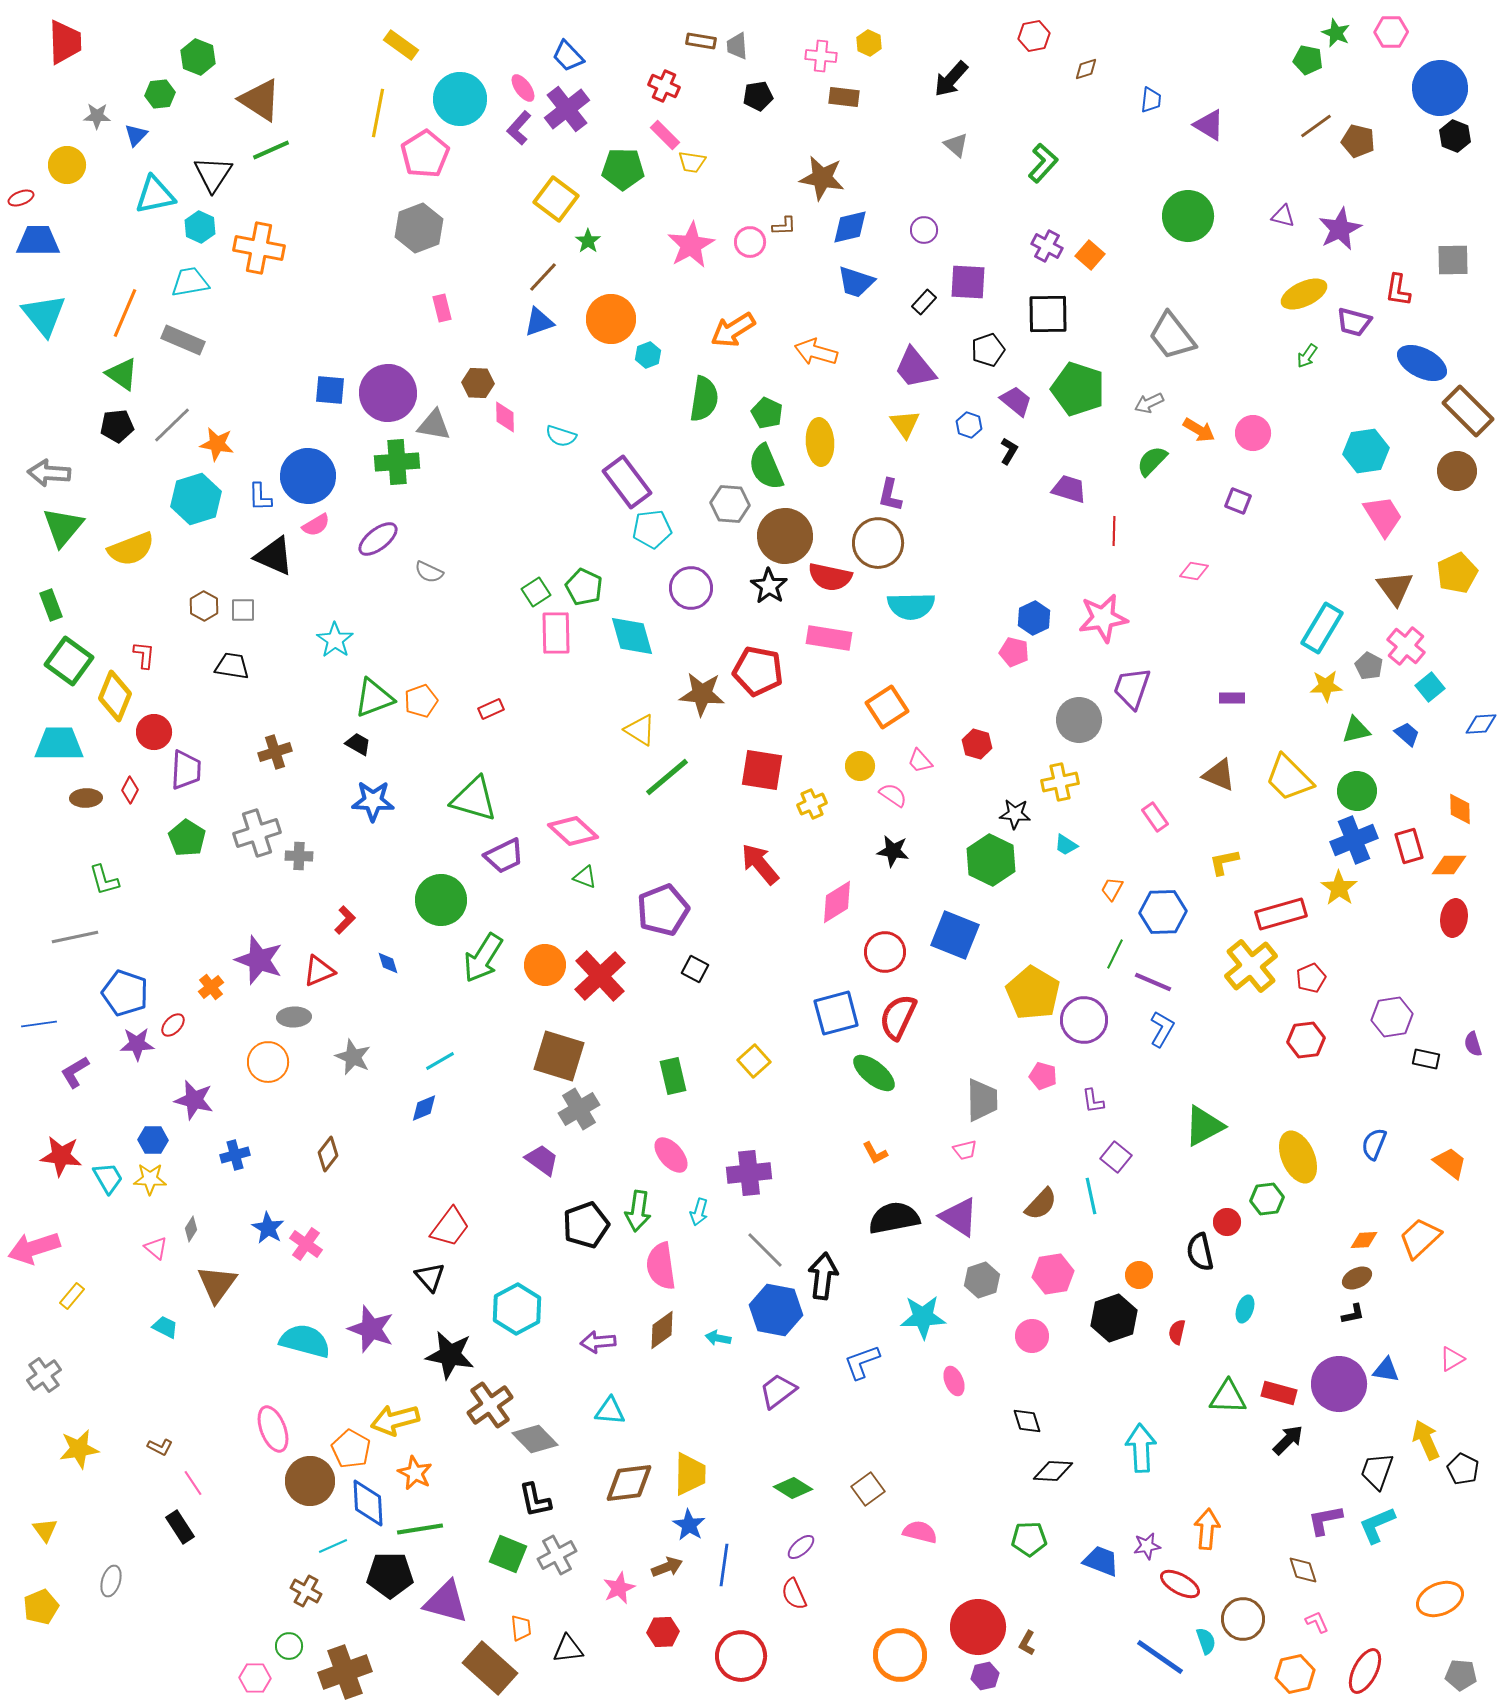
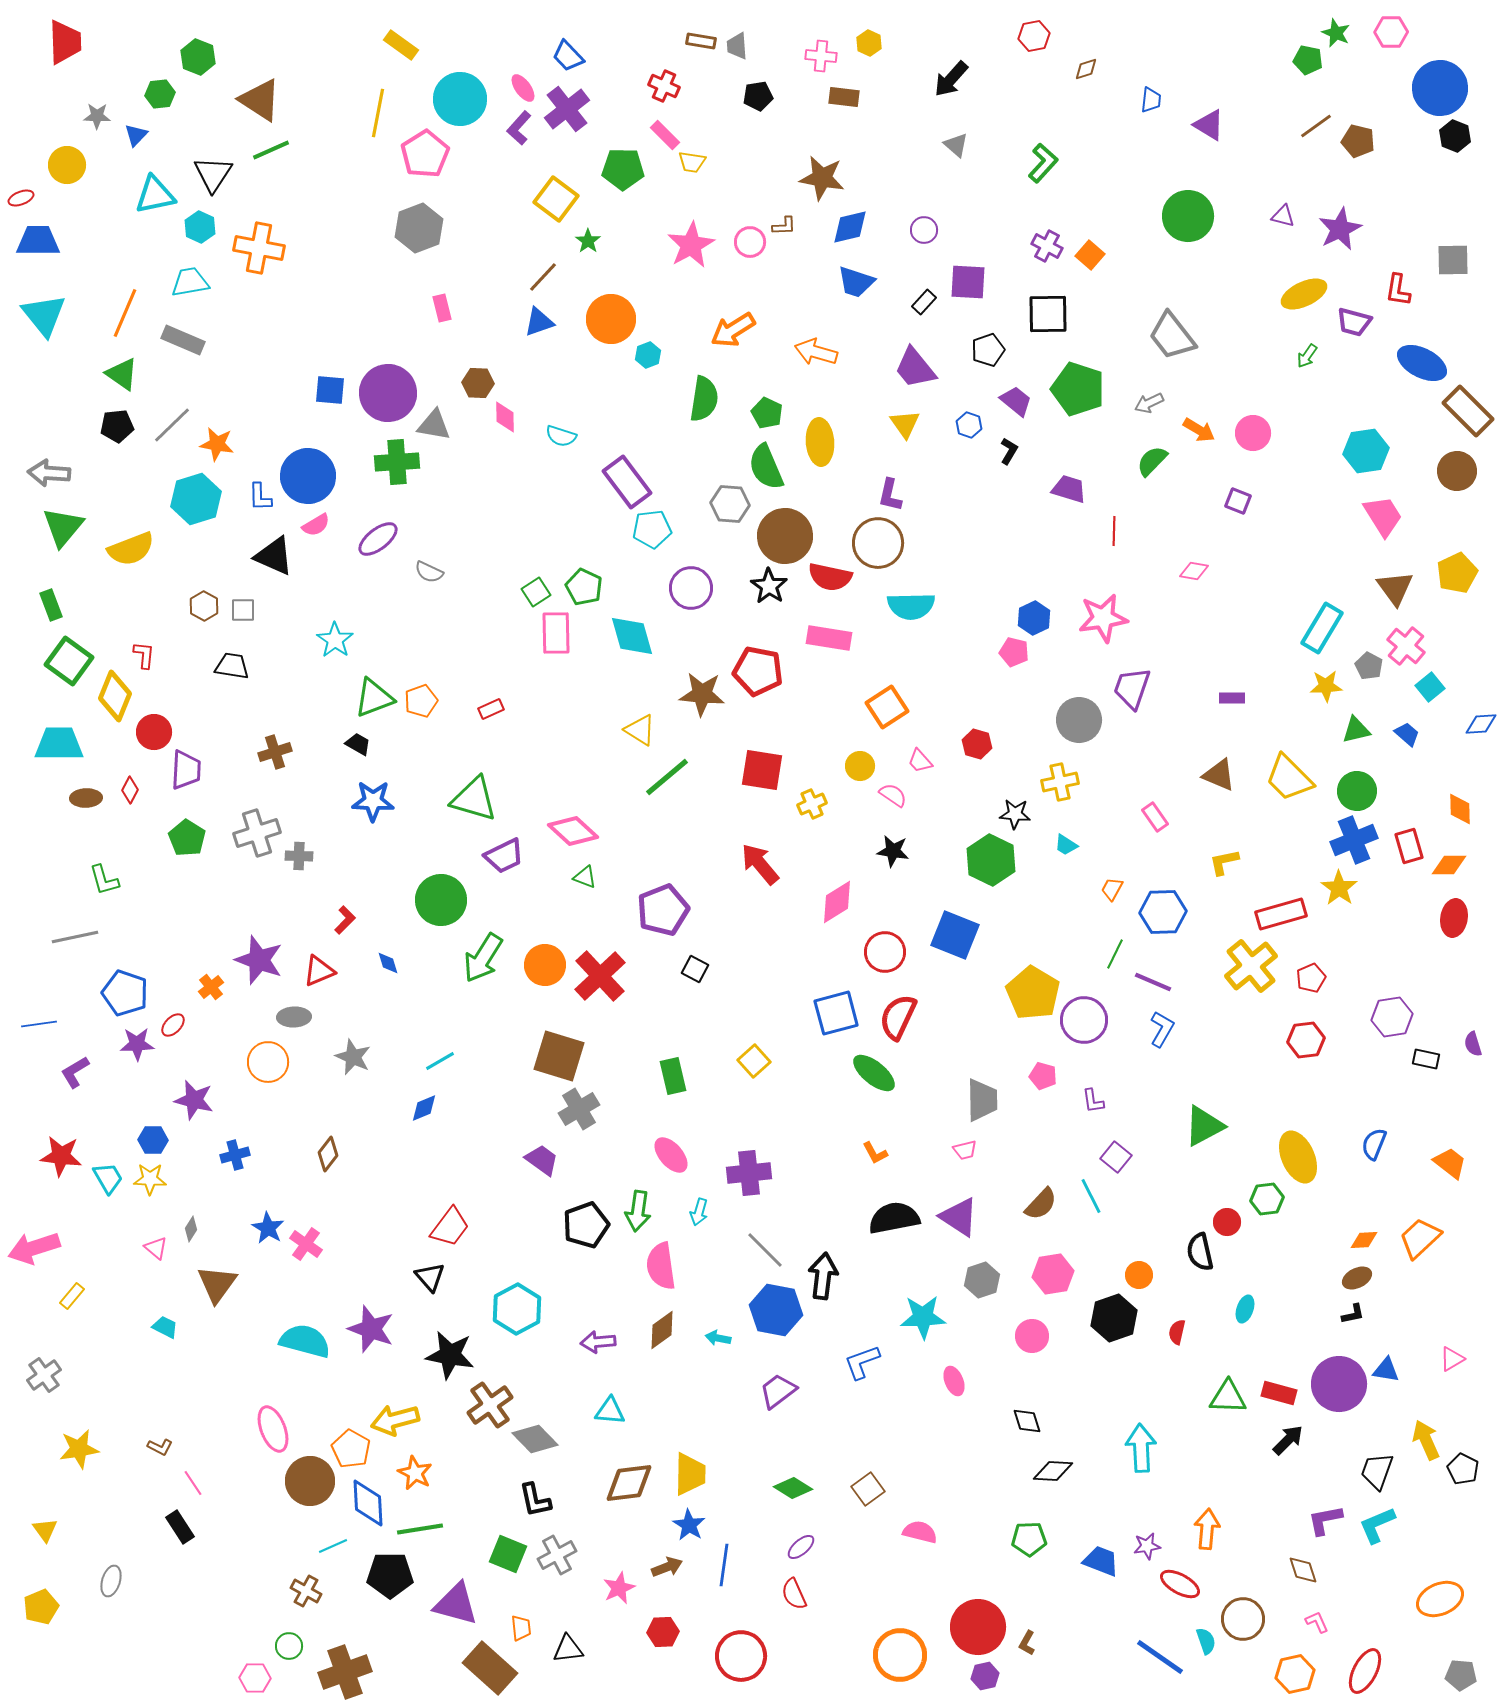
cyan line at (1091, 1196): rotated 15 degrees counterclockwise
purple triangle at (446, 1602): moved 10 px right, 2 px down
